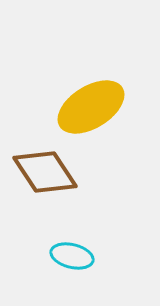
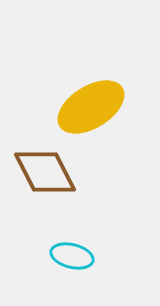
brown diamond: rotated 6 degrees clockwise
